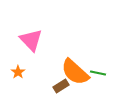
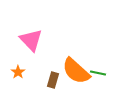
orange semicircle: moved 1 px right, 1 px up
brown rectangle: moved 8 px left, 6 px up; rotated 42 degrees counterclockwise
